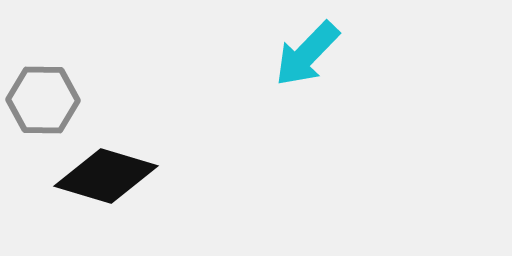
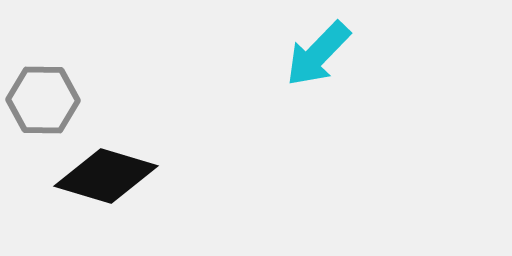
cyan arrow: moved 11 px right
